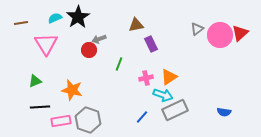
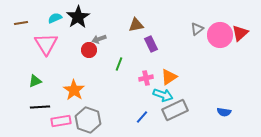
orange star: moved 2 px right; rotated 20 degrees clockwise
